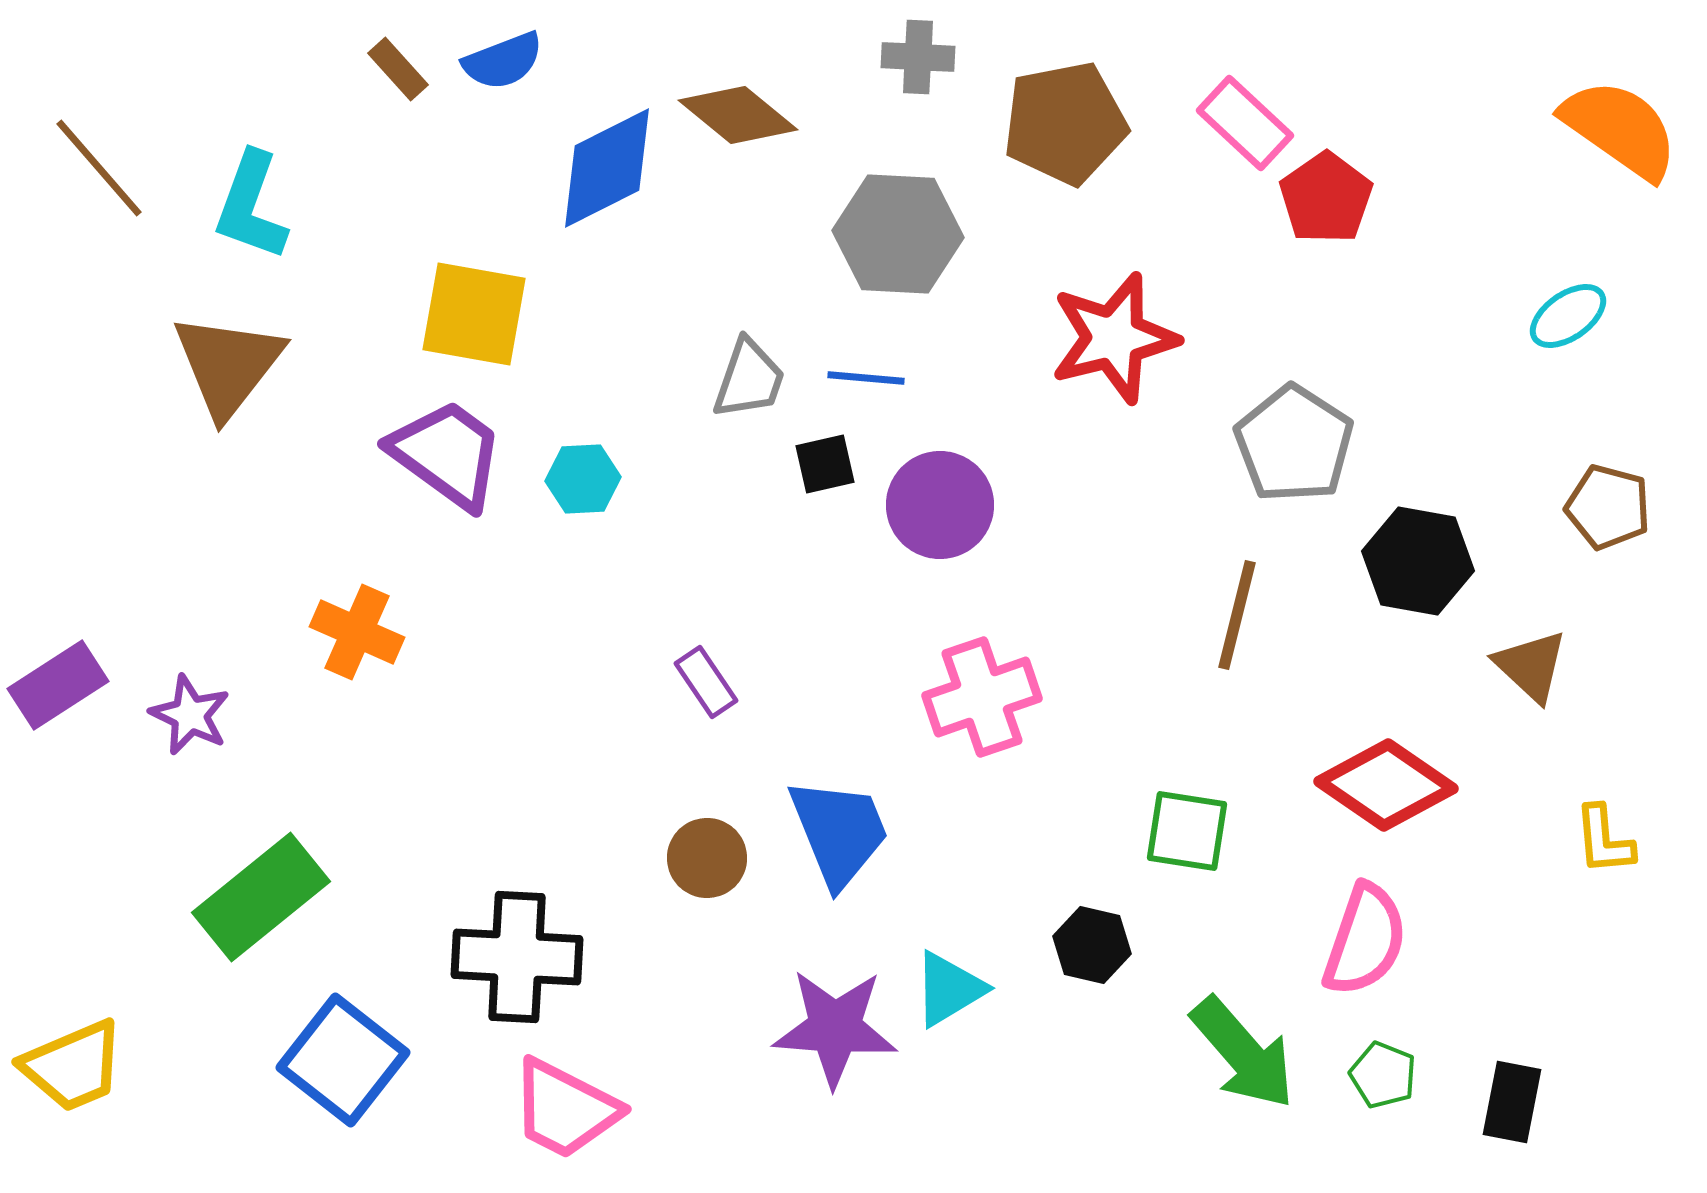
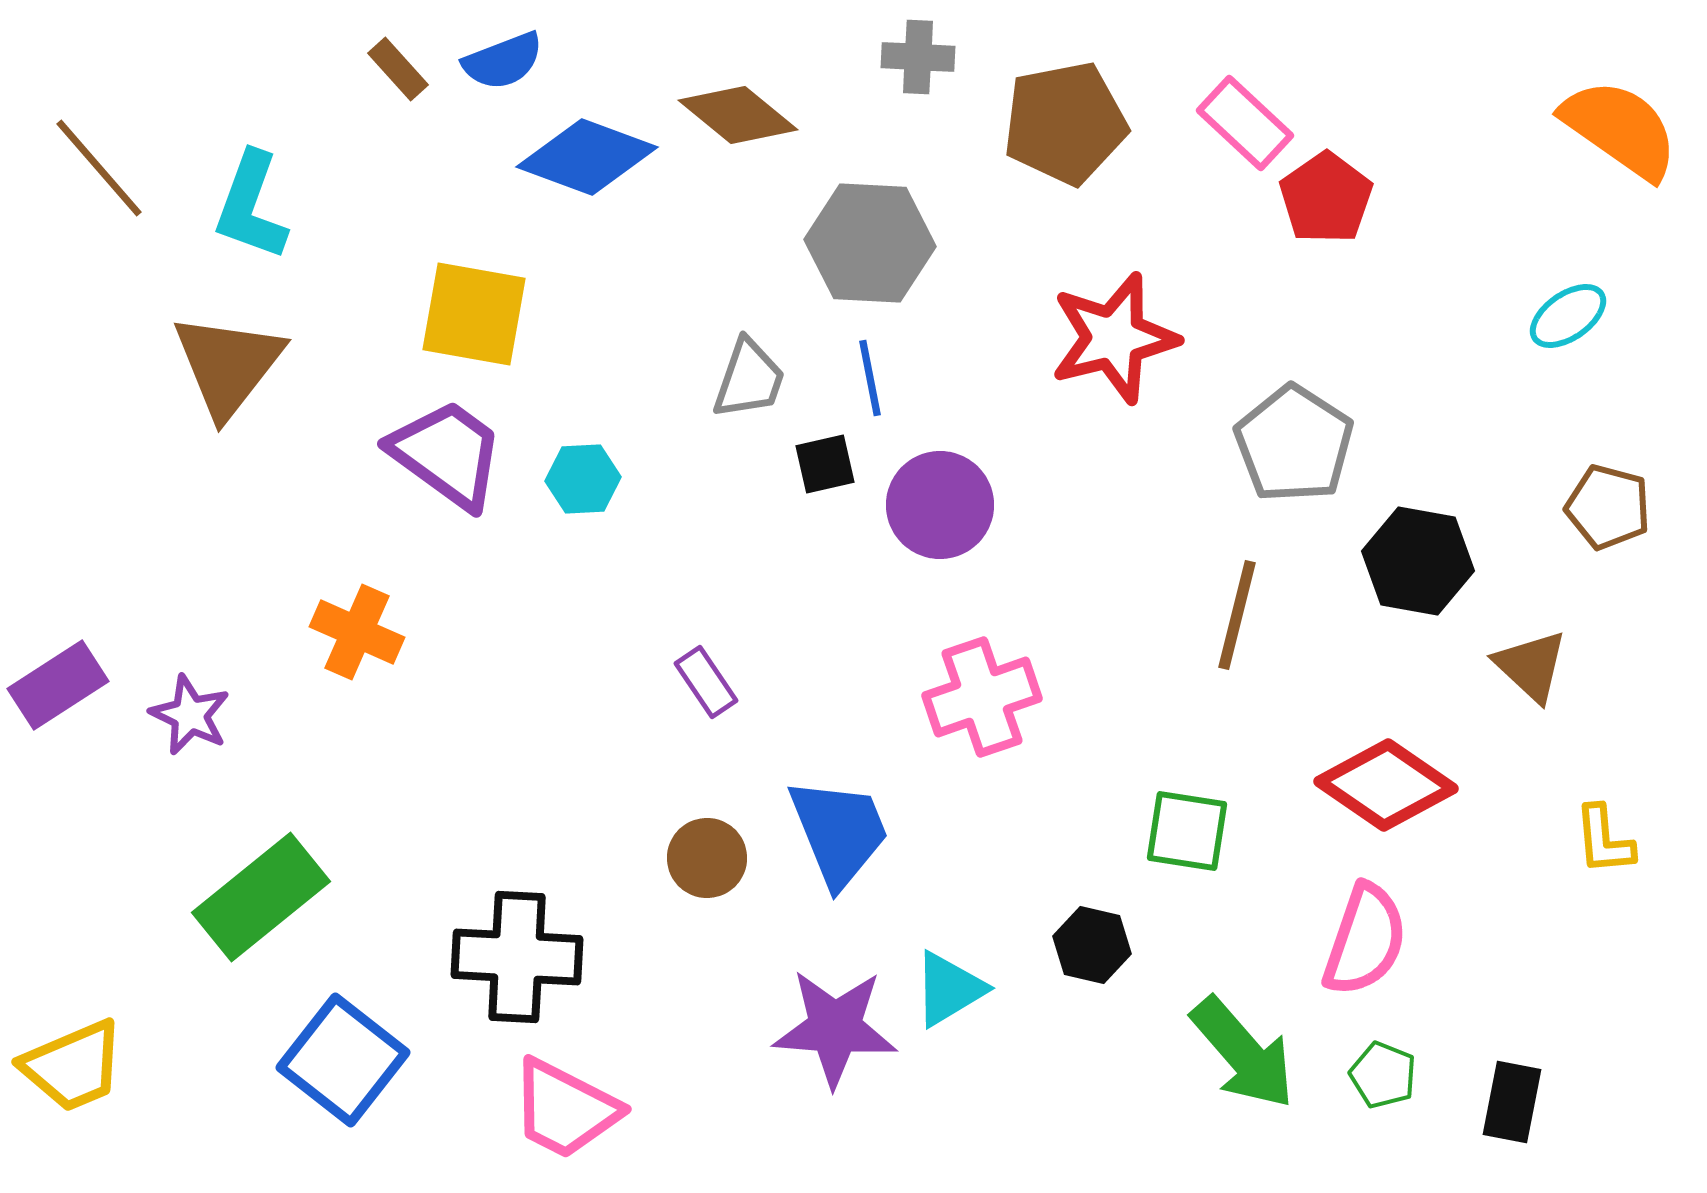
blue diamond at (607, 168): moved 20 px left, 11 px up; rotated 47 degrees clockwise
gray hexagon at (898, 234): moved 28 px left, 9 px down
blue line at (866, 378): moved 4 px right; rotated 74 degrees clockwise
